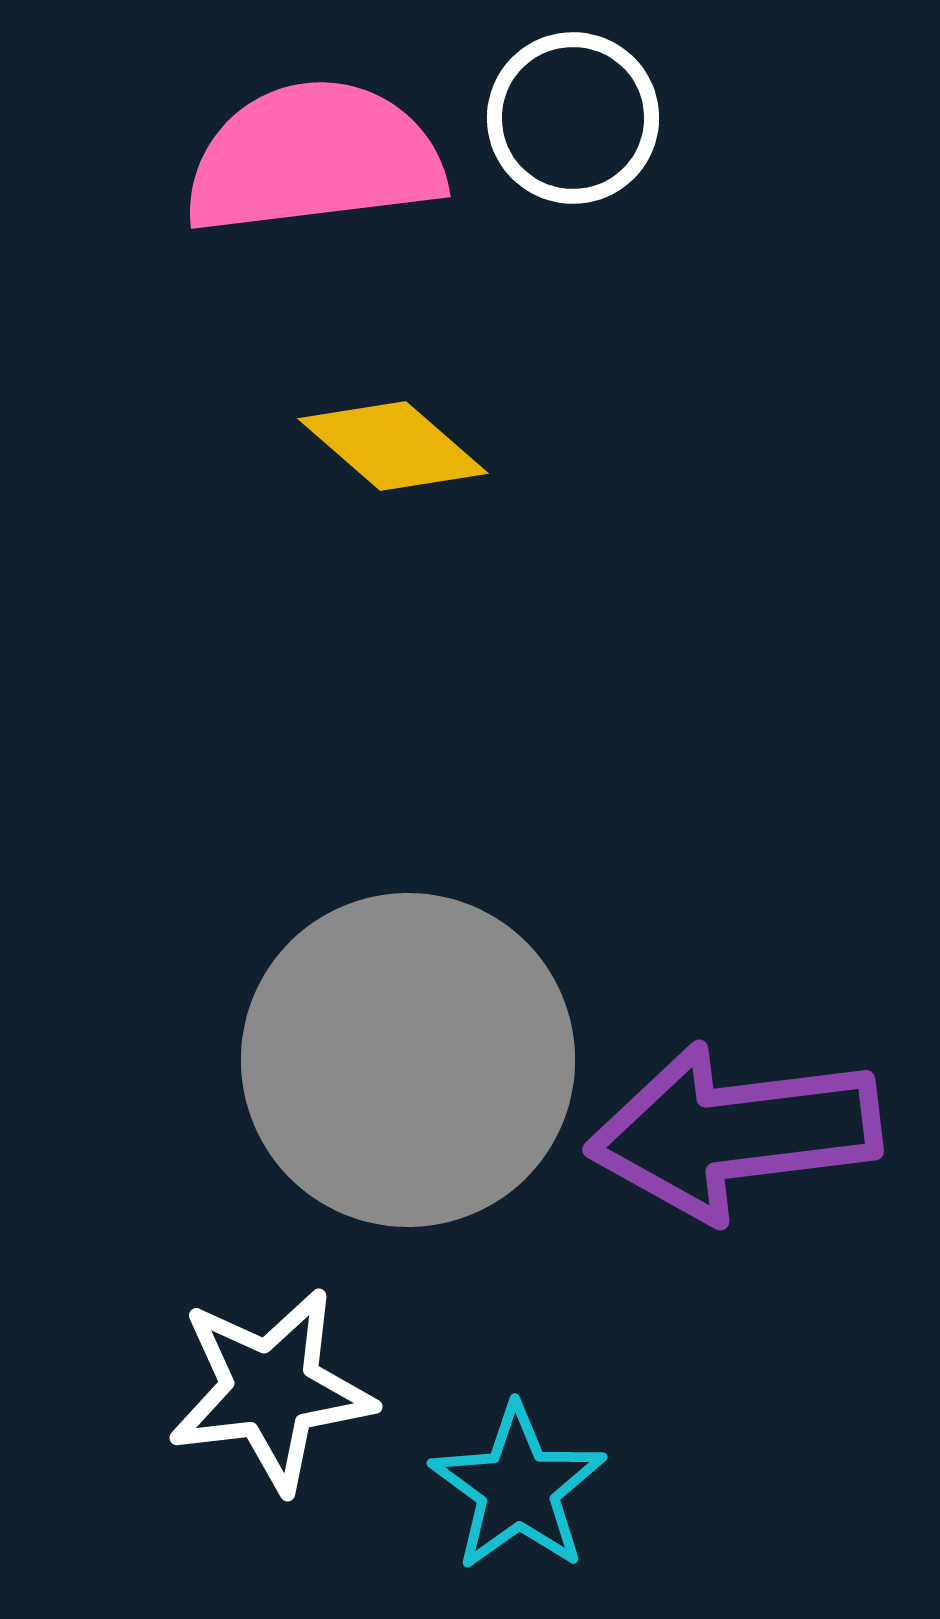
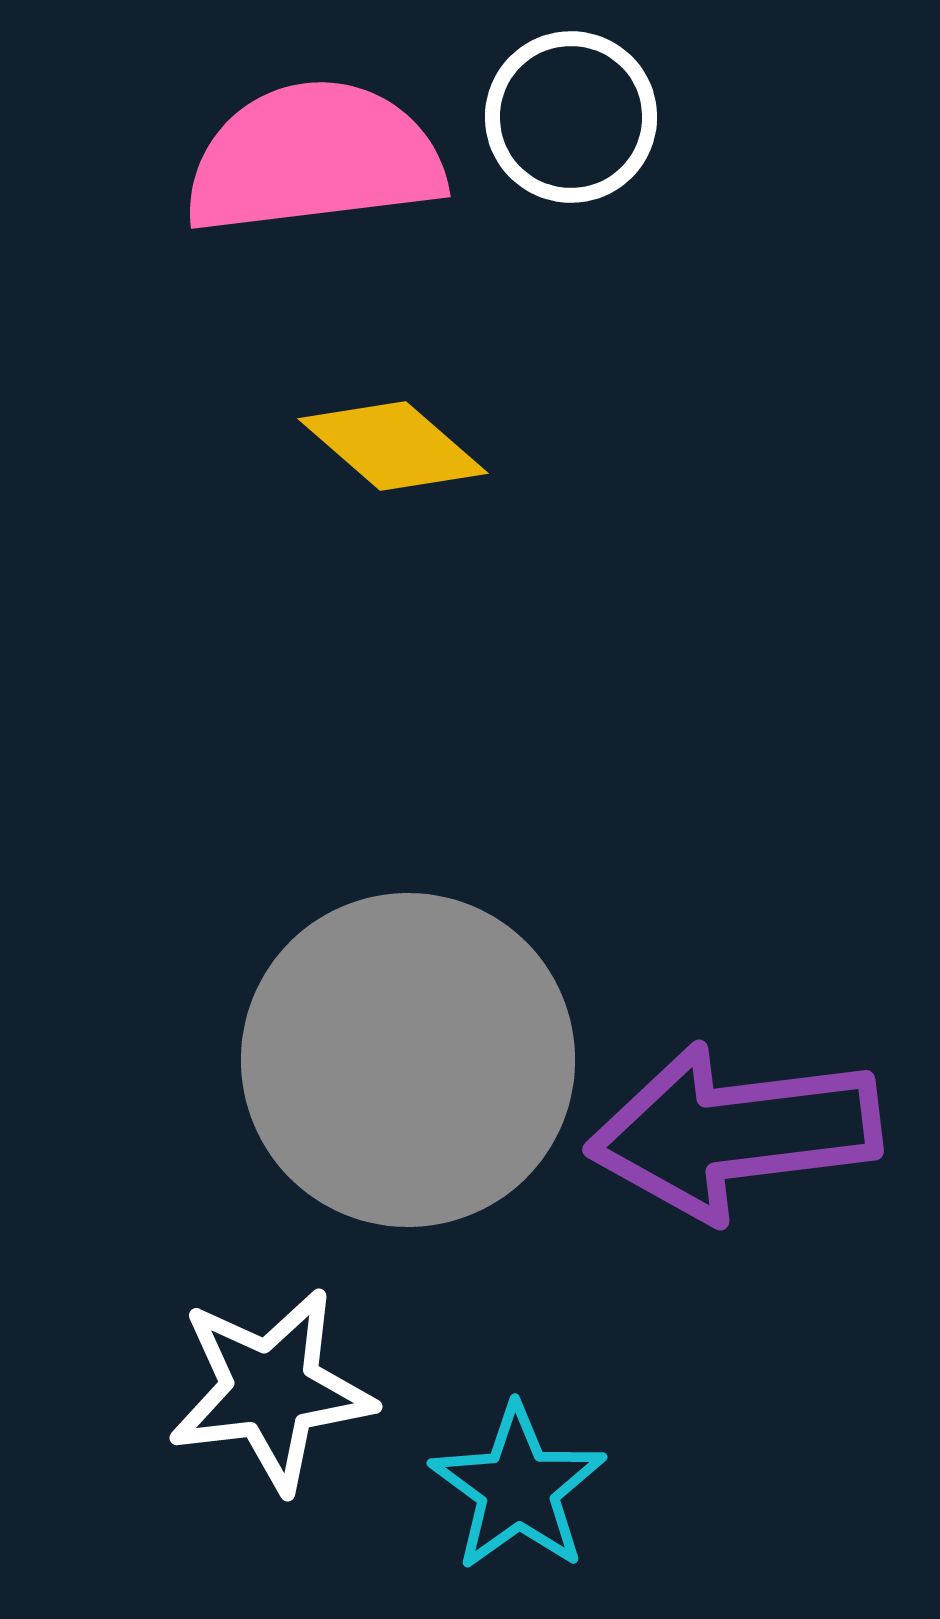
white circle: moved 2 px left, 1 px up
